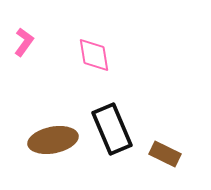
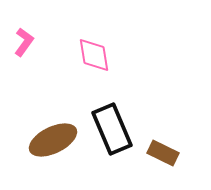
brown ellipse: rotated 15 degrees counterclockwise
brown rectangle: moved 2 px left, 1 px up
